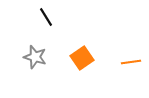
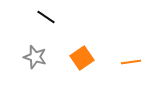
black line: rotated 24 degrees counterclockwise
